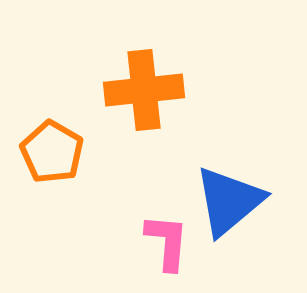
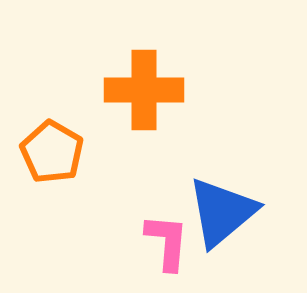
orange cross: rotated 6 degrees clockwise
blue triangle: moved 7 px left, 11 px down
